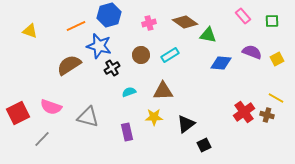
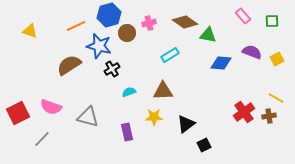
brown circle: moved 14 px left, 22 px up
black cross: moved 1 px down
brown cross: moved 2 px right, 1 px down; rotated 24 degrees counterclockwise
